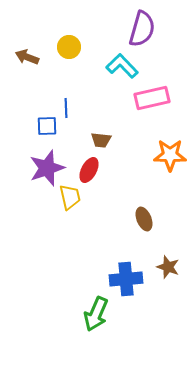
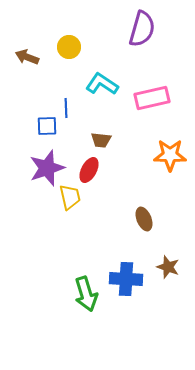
cyan L-shape: moved 20 px left, 18 px down; rotated 12 degrees counterclockwise
blue cross: rotated 8 degrees clockwise
green arrow: moved 10 px left, 20 px up; rotated 40 degrees counterclockwise
